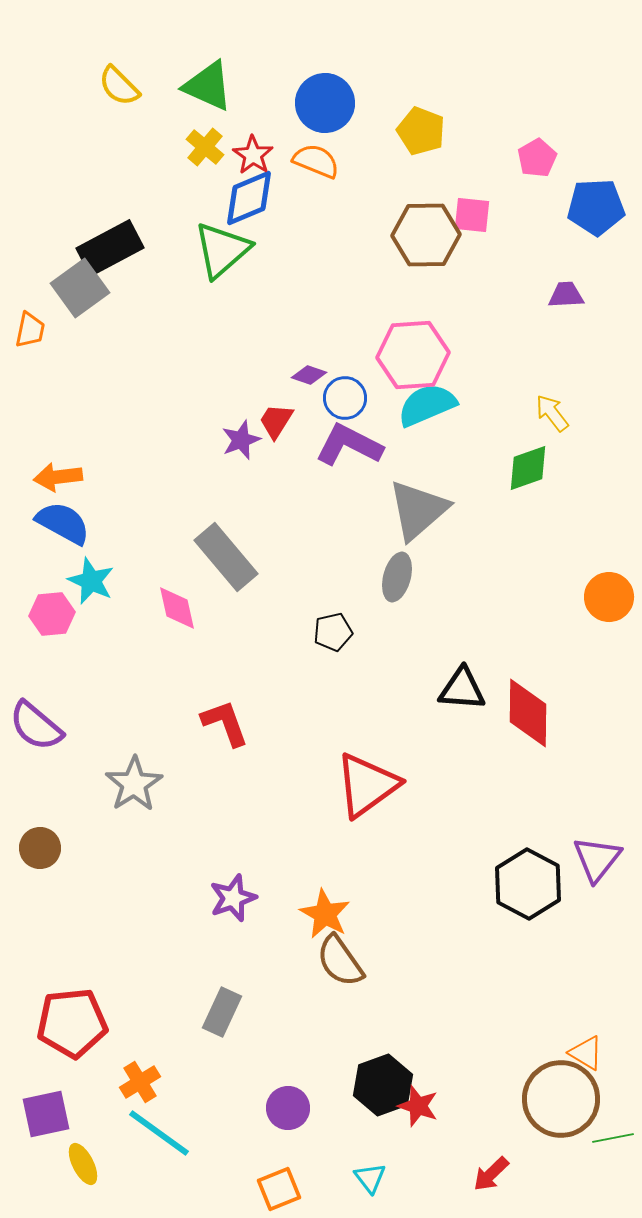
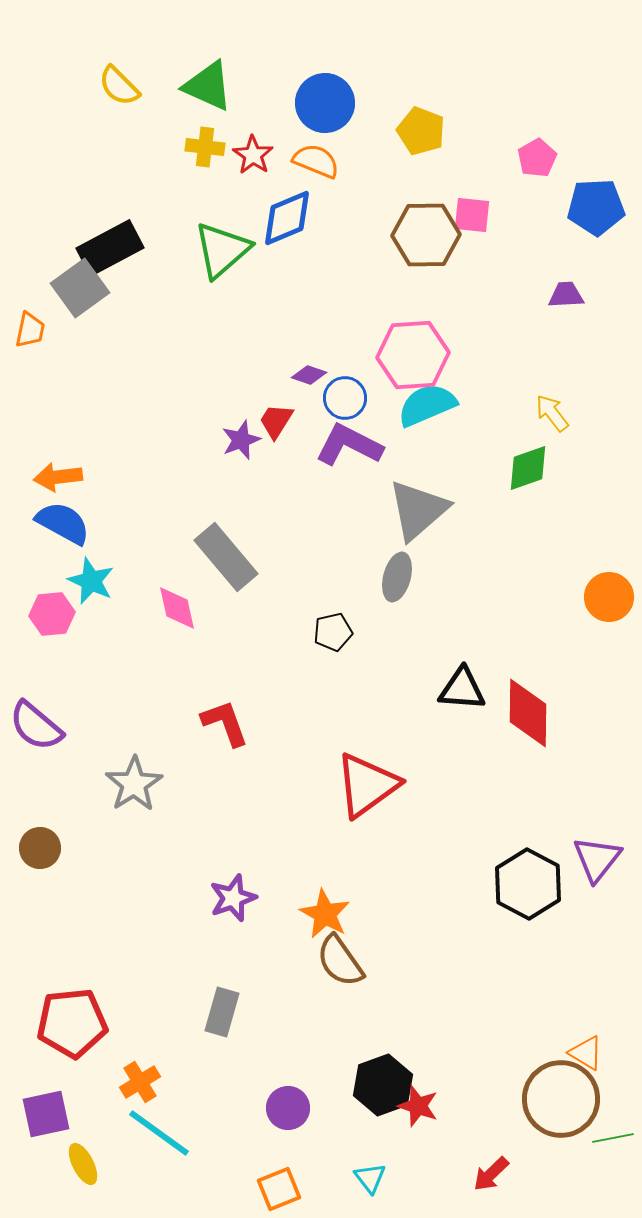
yellow cross at (205, 147): rotated 33 degrees counterclockwise
blue diamond at (249, 198): moved 38 px right, 20 px down
gray rectangle at (222, 1012): rotated 9 degrees counterclockwise
